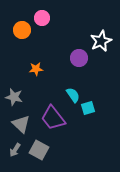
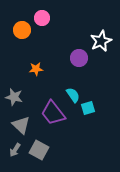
purple trapezoid: moved 5 px up
gray triangle: moved 1 px down
